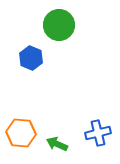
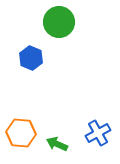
green circle: moved 3 px up
blue cross: rotated 15 degrees counterclockwise
